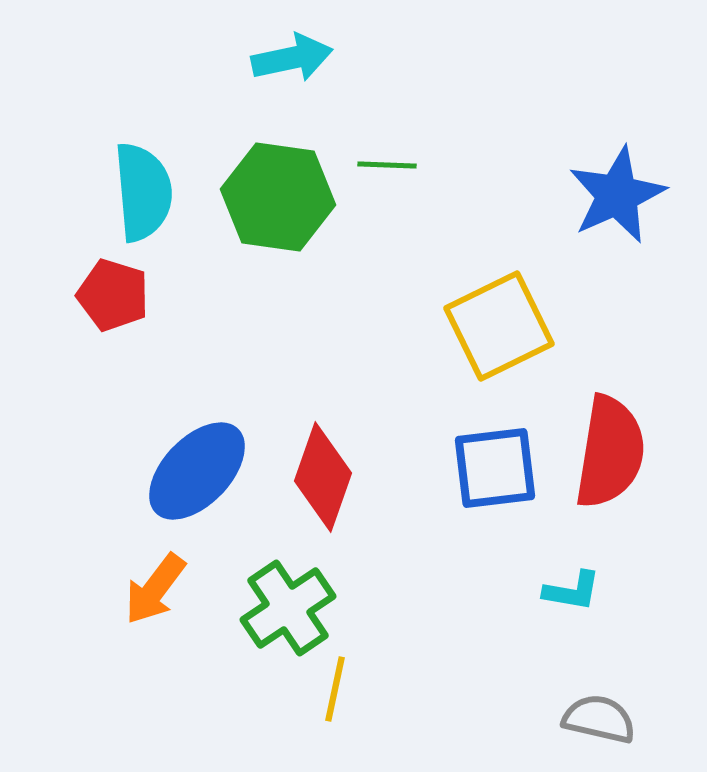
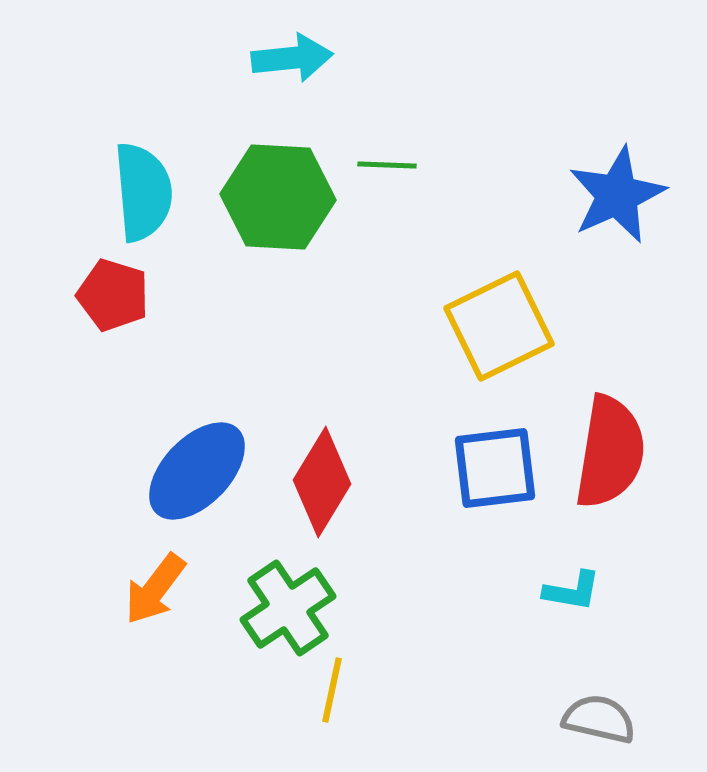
cyan arrow: rotated 6 degrees clockwise
green hexagon: rotated 5 degrees counterclockwise
red diamond: moved 1 px left, 5 px down; rotated 12 degrees clockwise
yellow line: moved 3 px left, 1 px down
